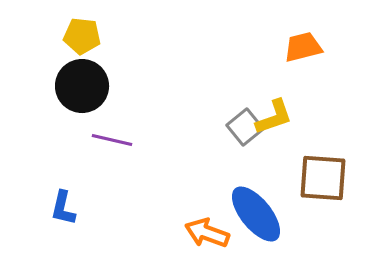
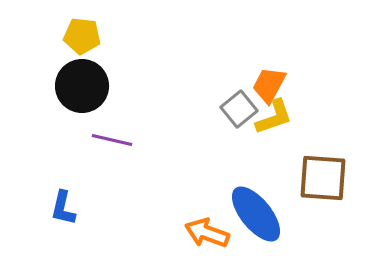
orange trapezoid: moved 34 px left, 38 px down; rotated 48 degrees counterclockwise
gray square: moved 6 px left, 18 px up
